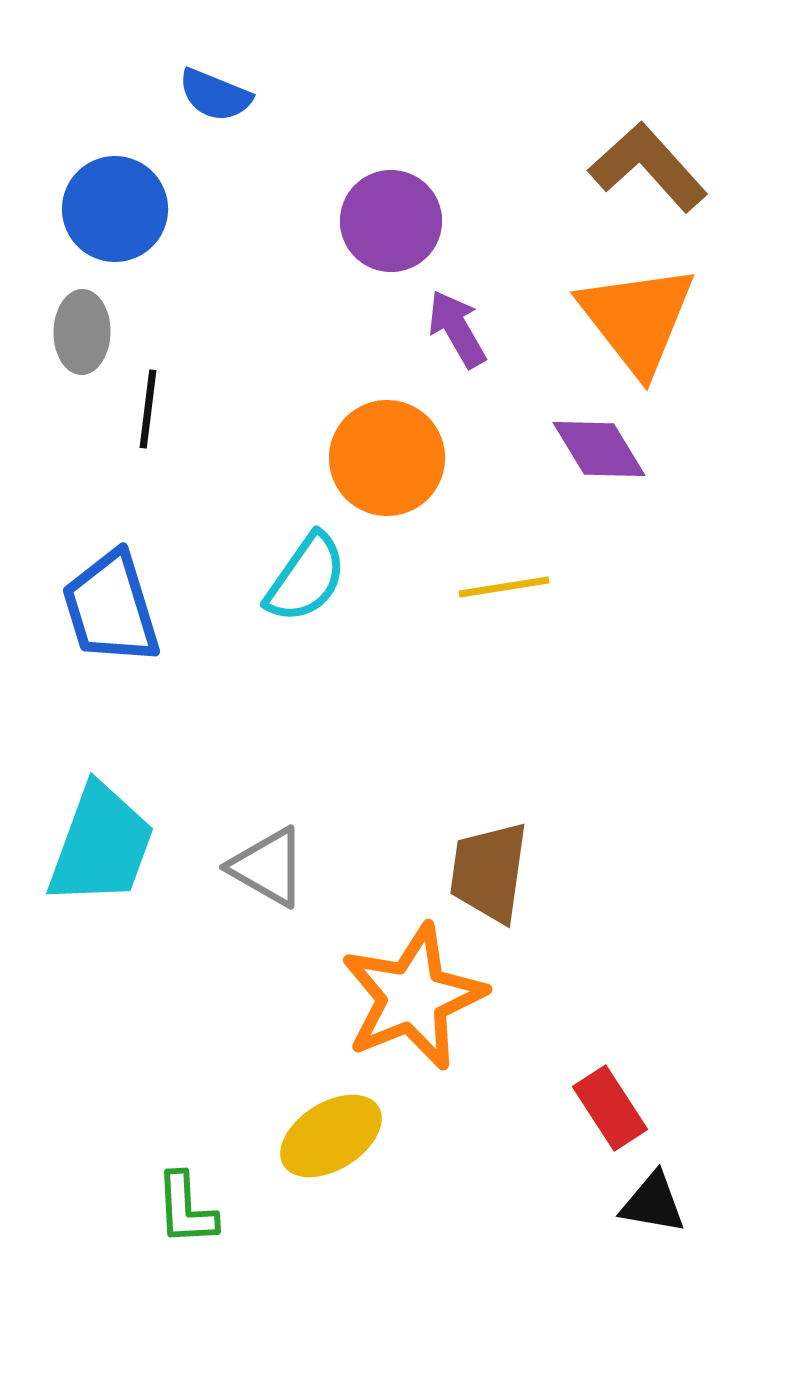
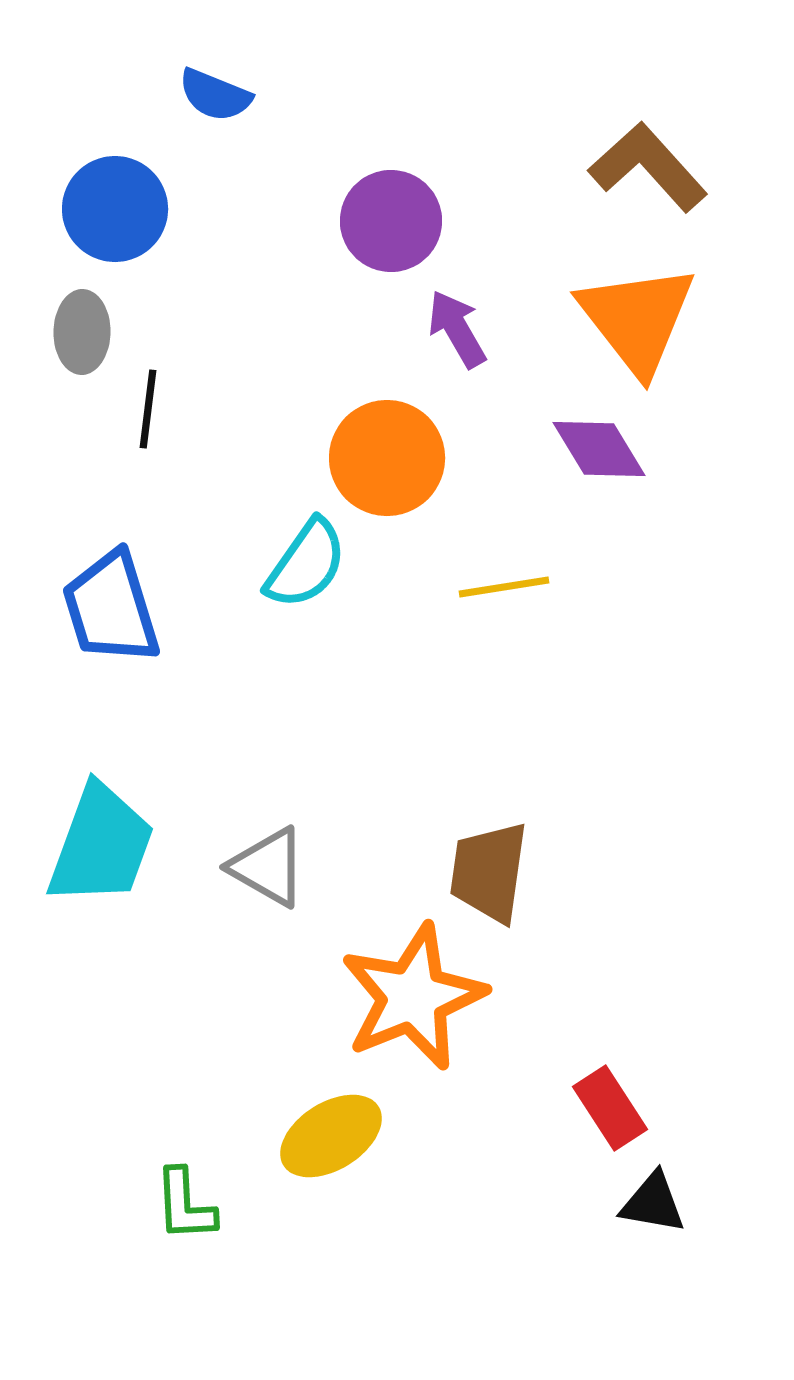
cyan semicircle: moved 14 px up
green L-shape: moved 1 px left, 4 px up
